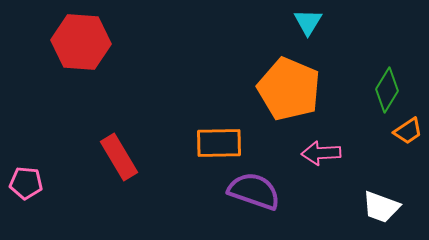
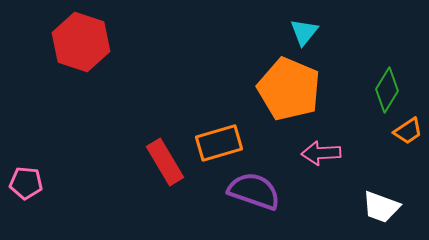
cyan triangle: moved 4 px left, 10 px down; rotated 8 degrees clockwise
red hexagon: rotated 14 degrees clockwise
orange rectangle: rotated 15 degrees counterclockwise
red rectangle: moved 46 px right, 5 px down
